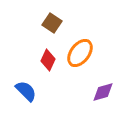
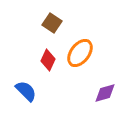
purple diamond: moved 2 px right, 1 px down
